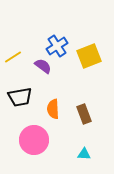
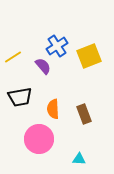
purple semicircle: rotated 12 degrees clockwise
pink circle: moved 5 px right, 1 px up
cyan triangle: moved 5 px left, 5 px down
